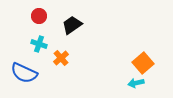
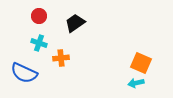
black trapezoid: moved 3 px right, 2 px up
cyan cross: moved 1 px up
orange cross: rotated 35 degrees clockwise
orange square: moved 2 px left; rotated 25 degrees counterclockwise
